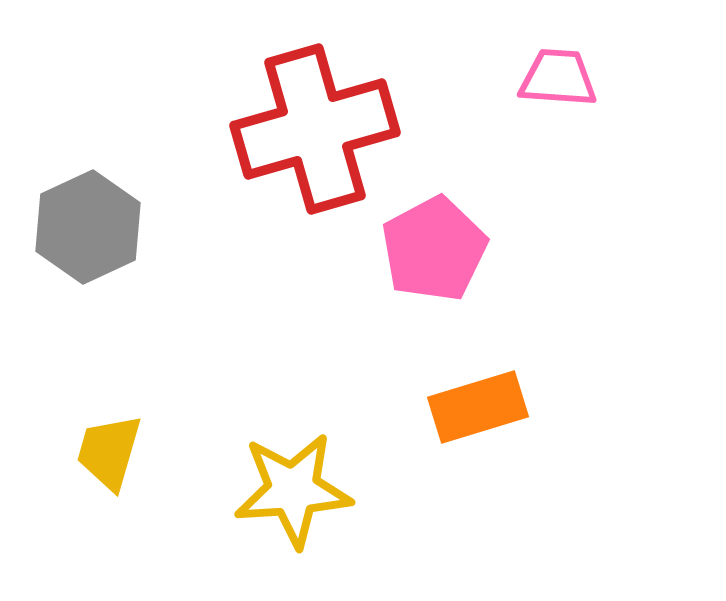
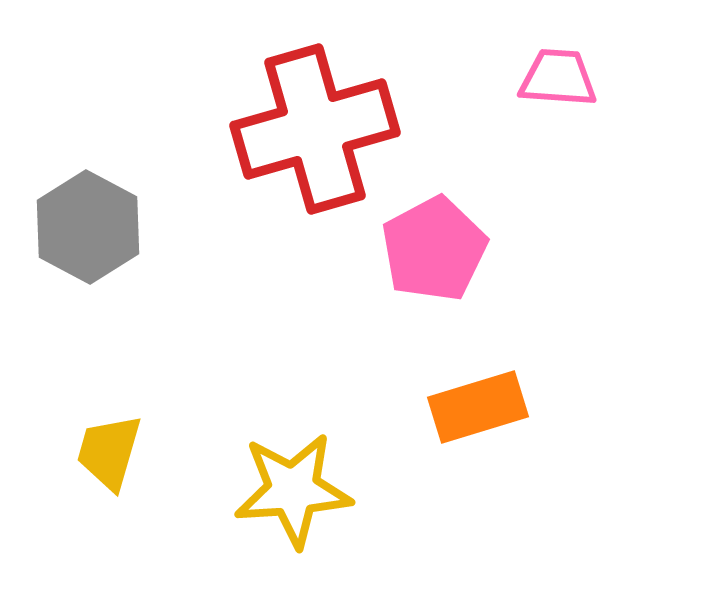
gray hexagon: rotated 7 degrees counterclockwise
